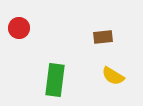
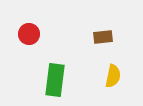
red circle: moved 10 px right, 6 px down
yellow semicircle: rotated 110 degrees counterclockwise
